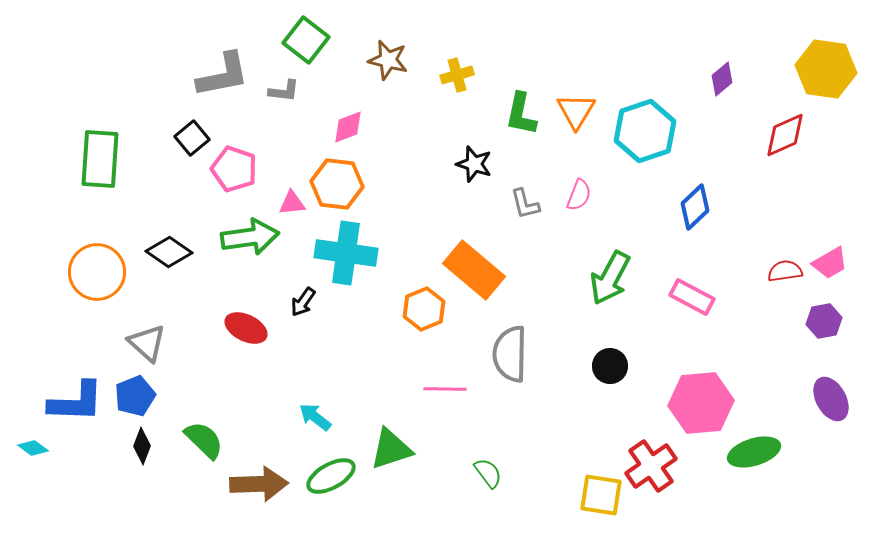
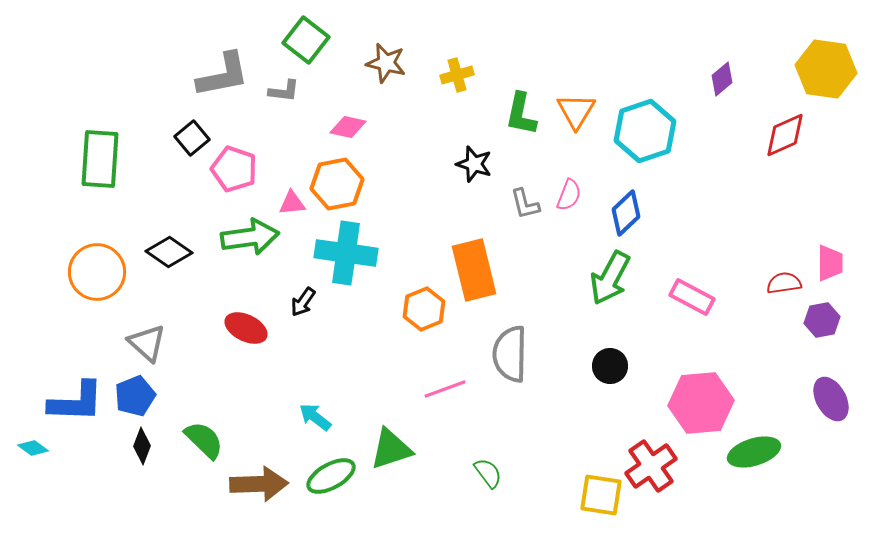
brown star at (388, 60): moved 2 px left, 3 px down
pink diamond at (348, 127): rotated 33 degrees clockwise
orange hexagon at (337, 184): rotated 18 degrees counterclockwise
pink semicircle at (579, 195): moved 10 px left
blue diamond at (695, 207): moved 69 px left, 6 px down
pink trapezoid at (830, 263): rotated 60 degrees counterclockwise
orange rectangle at (474, 270): rotated 36 degrees clockwise
red semicircle at (785, 271): moved 1 px left, 12 px down
purple hexagon at (824, 321): moved 2 px left, 1 px up
pink line at (445, 389): rotated 21 degrees counterclockwise
